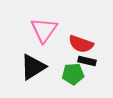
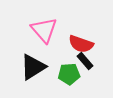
pink triangle: rotated 16 degrees counterclockwise
black rectangle: moved 2 px left; rotated 36 degrees clockwise
green pentagon: moved 4 px left
